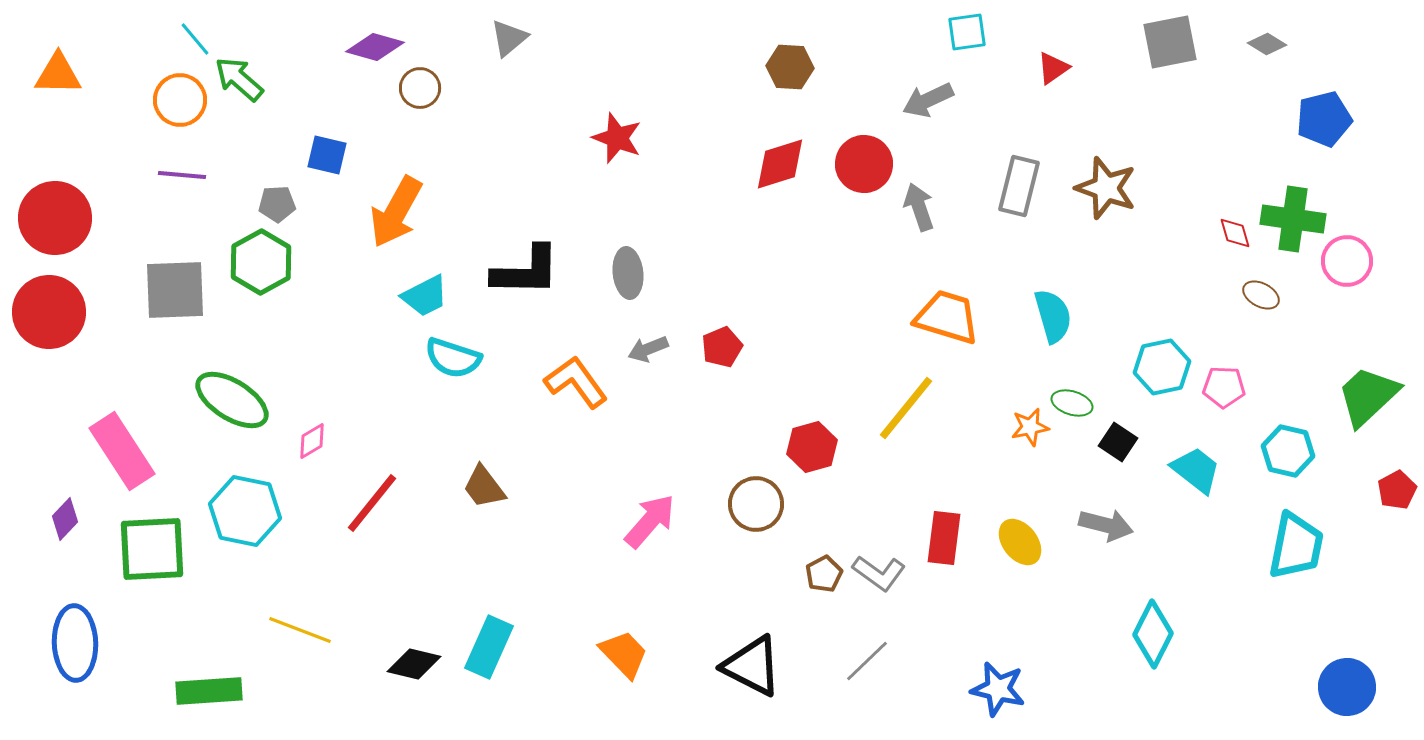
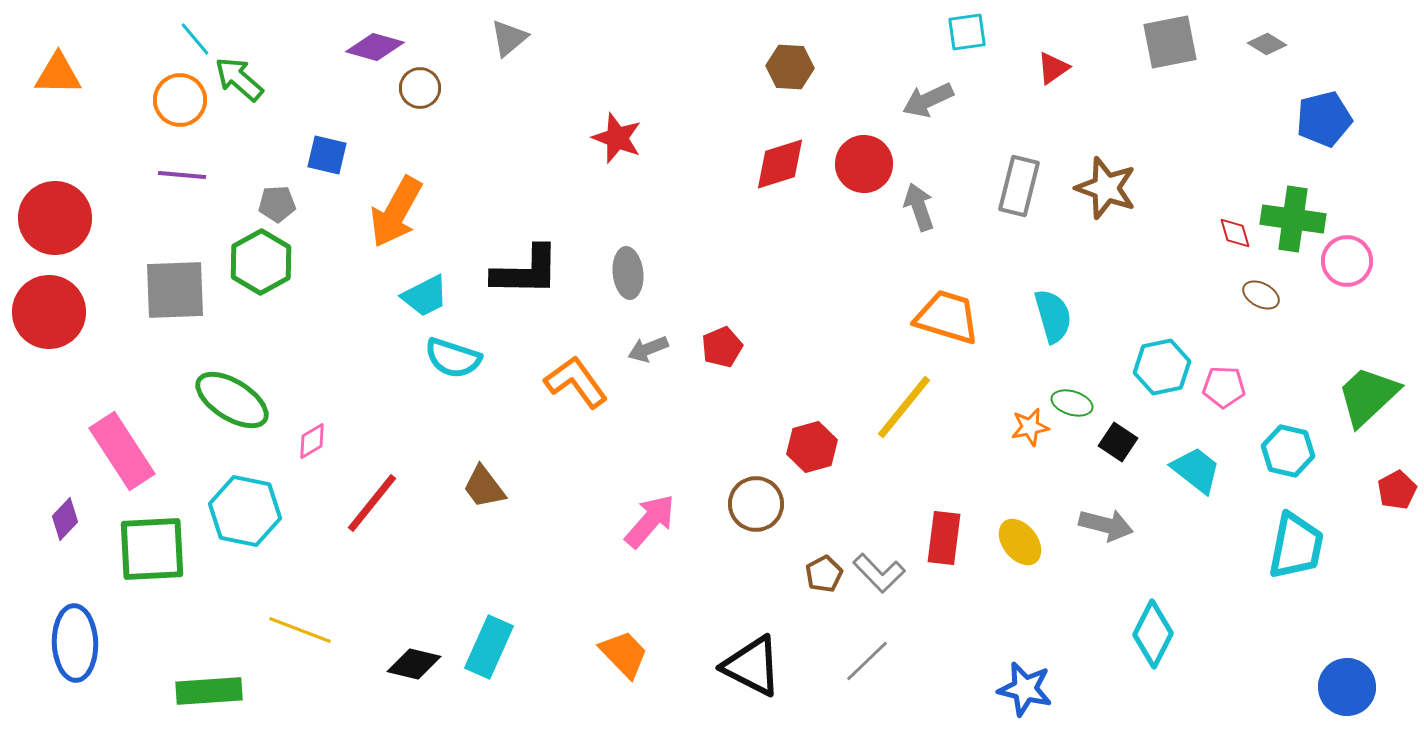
yellow line at (906, 408): moved 2 px left, 1 px up
gray L-shape at (879, 573): rotated 10 degrees clockwise
blue star at (998, 689): moved 27 px right
